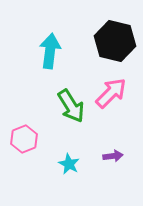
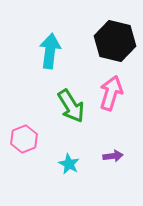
pink arrow: rotated 28 degrees counterclockwise
